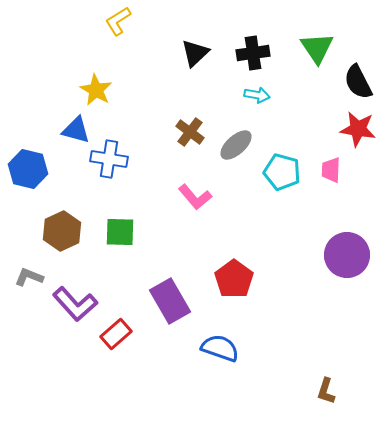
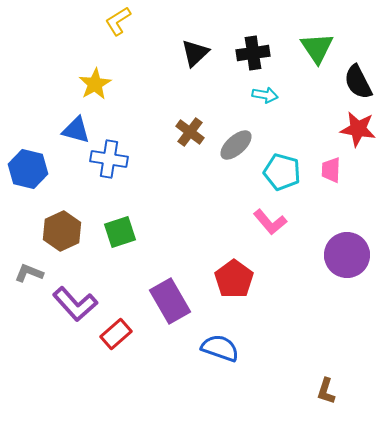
yellow star: moved 1 px left, 6 px up; rotated 12 degrees clockwise
cyan arrow: moved 8 px right
pink L-shape: moved 75 px right, 25 px down
green square: rotated 20 degrees counterclockwise
gray L-shape: moved 4 px up
